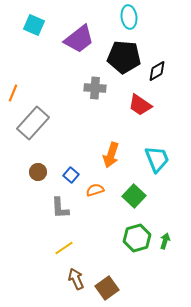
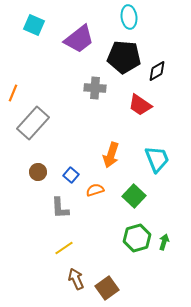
green arrow: moved 1 px left, 1 px down
